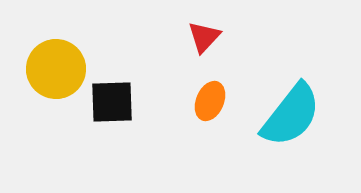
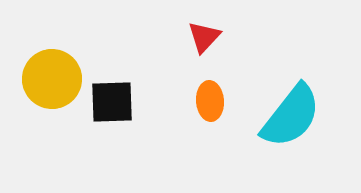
yellow circle: moved 4 px left, 10 px down
orange ellipse: rotated 27 degrees counterclockwise
cyan semicircle: moved 1 px down
